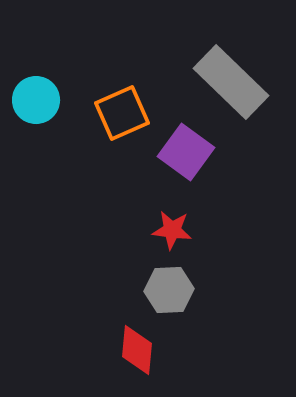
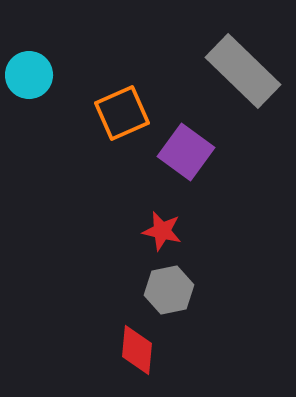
gray rectangle: moved 12 px right, 11 px up
cyan circle: moved 7 px left, 25 px up
red star: moved 10 px left, 1 px down; rotated 6 degrees clockwise
gray hexagon: rotated 9 degrees counterclockwise
